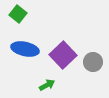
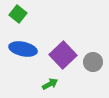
blue ellipse: moved 2 px left
green arrow: moved 3 px right, 1 px up
